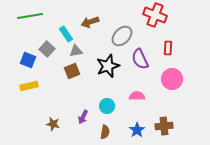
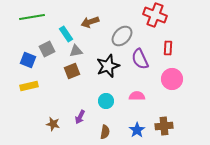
green line: moved 2 px right, 1 px down
gray square: rotated 21 degrees clockwise
cyan circle: moved 1 px left, 5 px up
purple arrow: moved 3 px left
